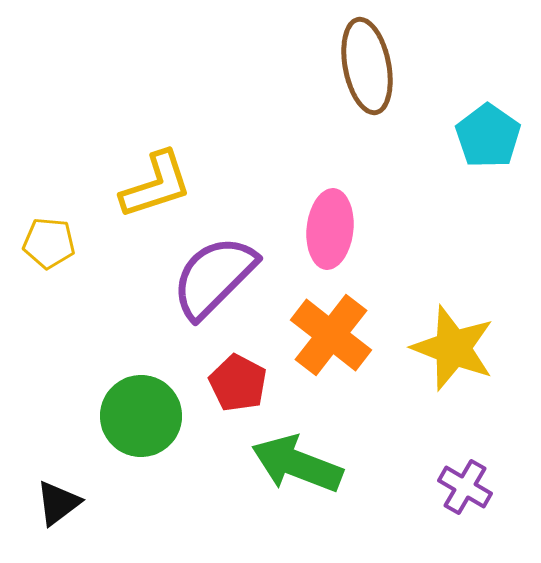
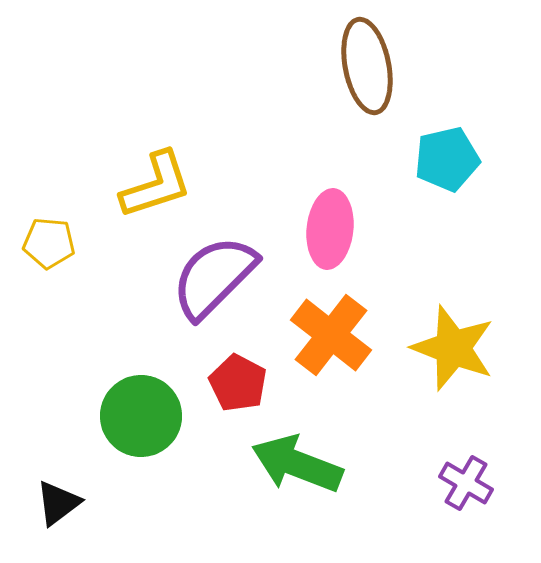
cyan pentagon: moved 41 px left, 23 px down; rotated 24 degrees clockwise
purple cross: moved 1 px right, 4 px up
